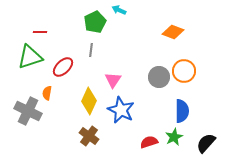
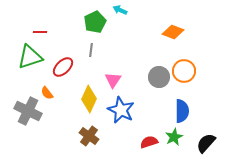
cyan arrow: moved 1 px right
orange semicircle: rotated 48 degrees counterclockwise
yellow diamond: moved 2 px up
